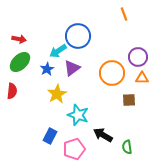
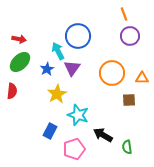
cyan arrow: rotated 96 degrees clockwise
purple circle: moved 8 px left, 21 px up
purple triangle: rotated 18 degrees counterclockwise
blue rectangle: moved 5 px up
